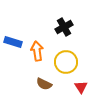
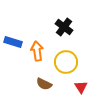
black cross: rotated 24 degrees counterclockwise
